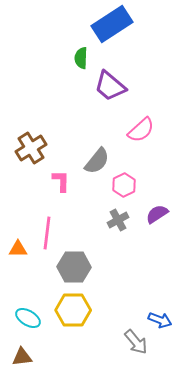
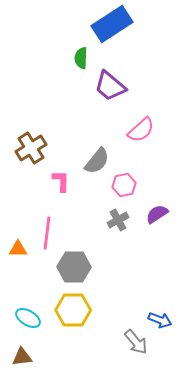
pink hexagon: rotated 15 degrees clockwise
